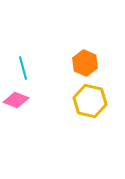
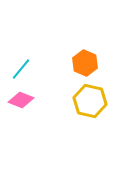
cyan line: moved 2 px left, 1 px down; rotated 55 degrees clockwise
pink diamond: moved 5 px right
